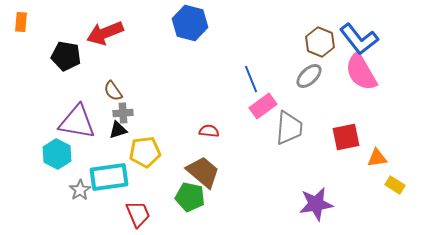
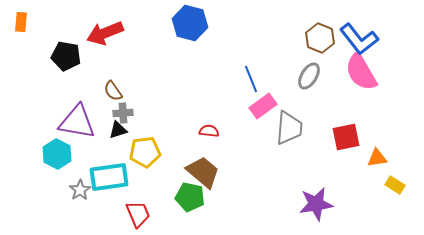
brown hexagon: moved 4 px up
gray ellipse: rotated 16 degrees counterclockwise
